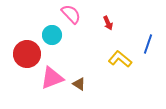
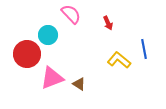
cyan circle: moved 4 px left
blue line: moved 4 px left, 5 px down; rotated 30 degrees counterclockwise
yellow L-shape: moved 1 px left, 1 px down
